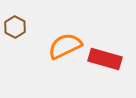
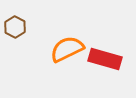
orange semicircle: moved 2 px right, 3 px down
